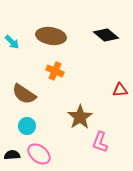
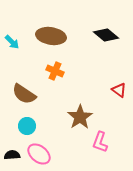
red triangle: moved 1 px left; rotated 42 degrees clockwise
